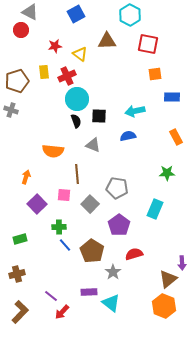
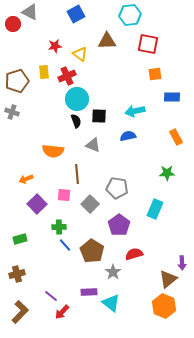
cyan hexagon at (130, 15): rotated 25 degrees clockwise
red circle at (21, 30): moved 8 px left, 6 px up
gray cross at (11, 110): moved 1 px right, 2 px down
orange arrow at (26, 177): moved 2 px down; rotated 128 degrees counterclockwise
